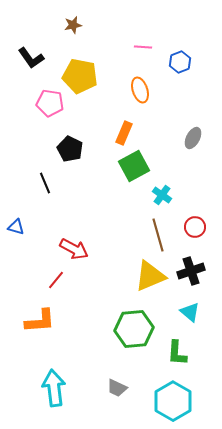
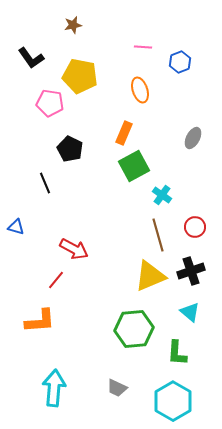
cyan arrow: rotated 12 degrees clockwise
